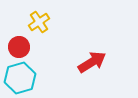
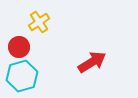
cyan hexagon: moved 2 px right, 2 px up
